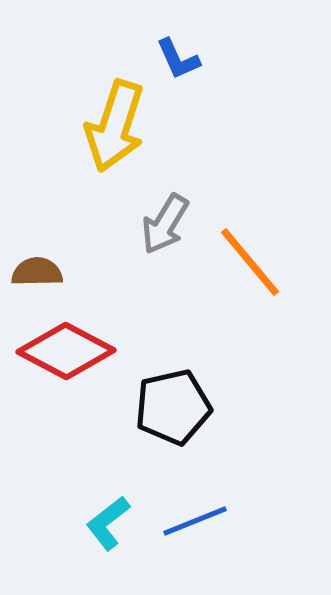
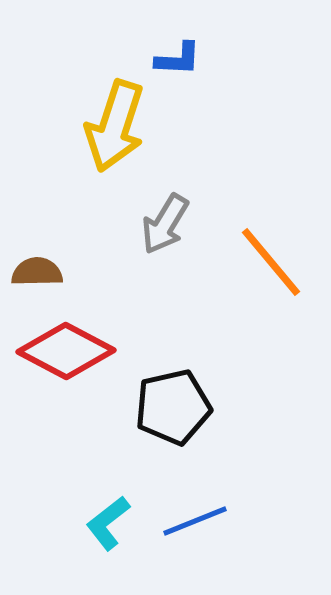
blue L-shape: rotated 63 degrees counterclockwise
orange line: moved 21 px right
